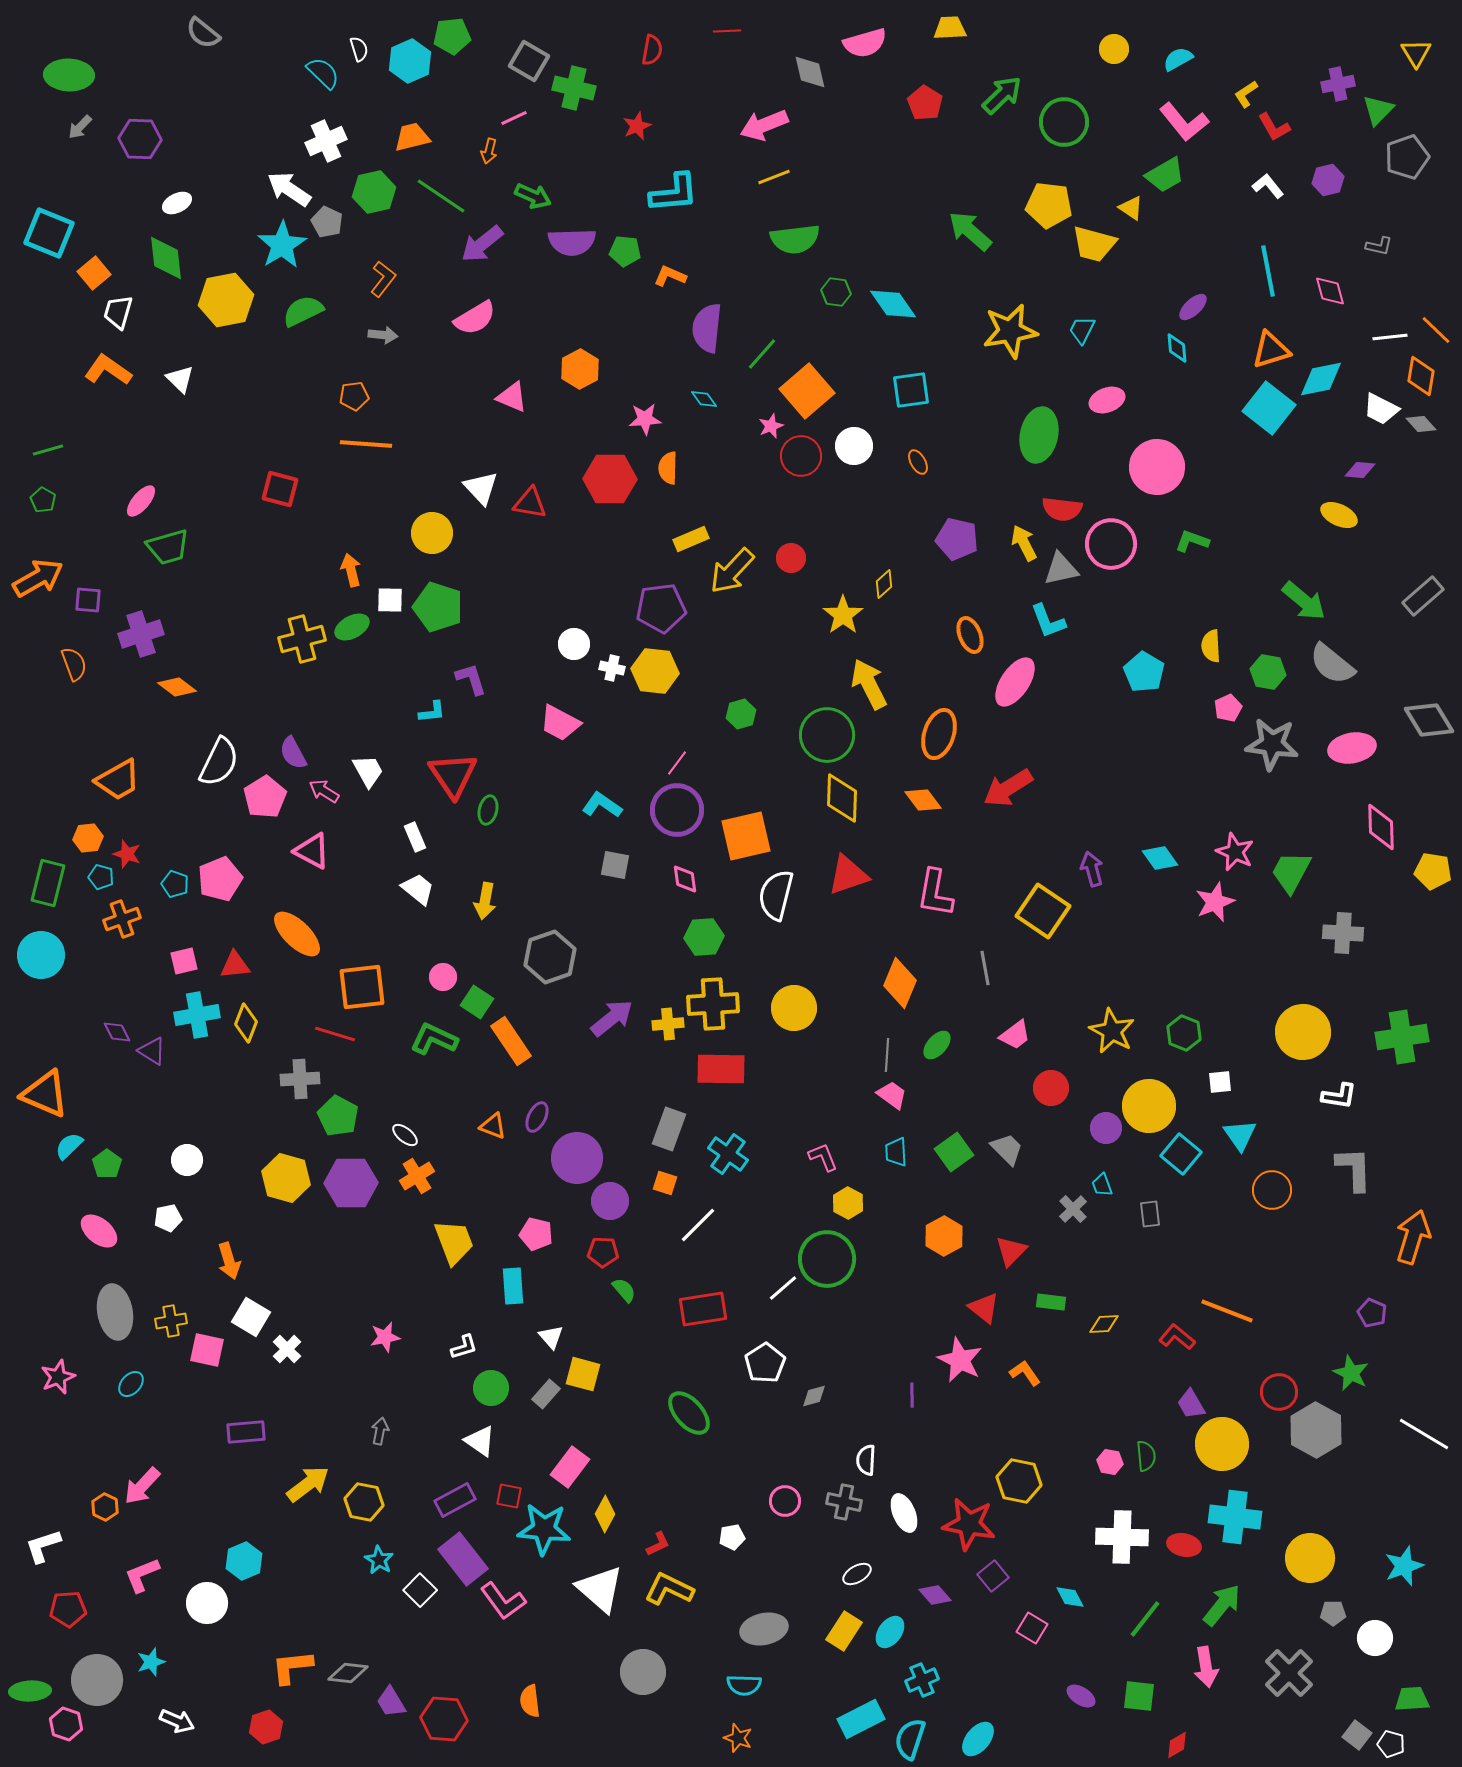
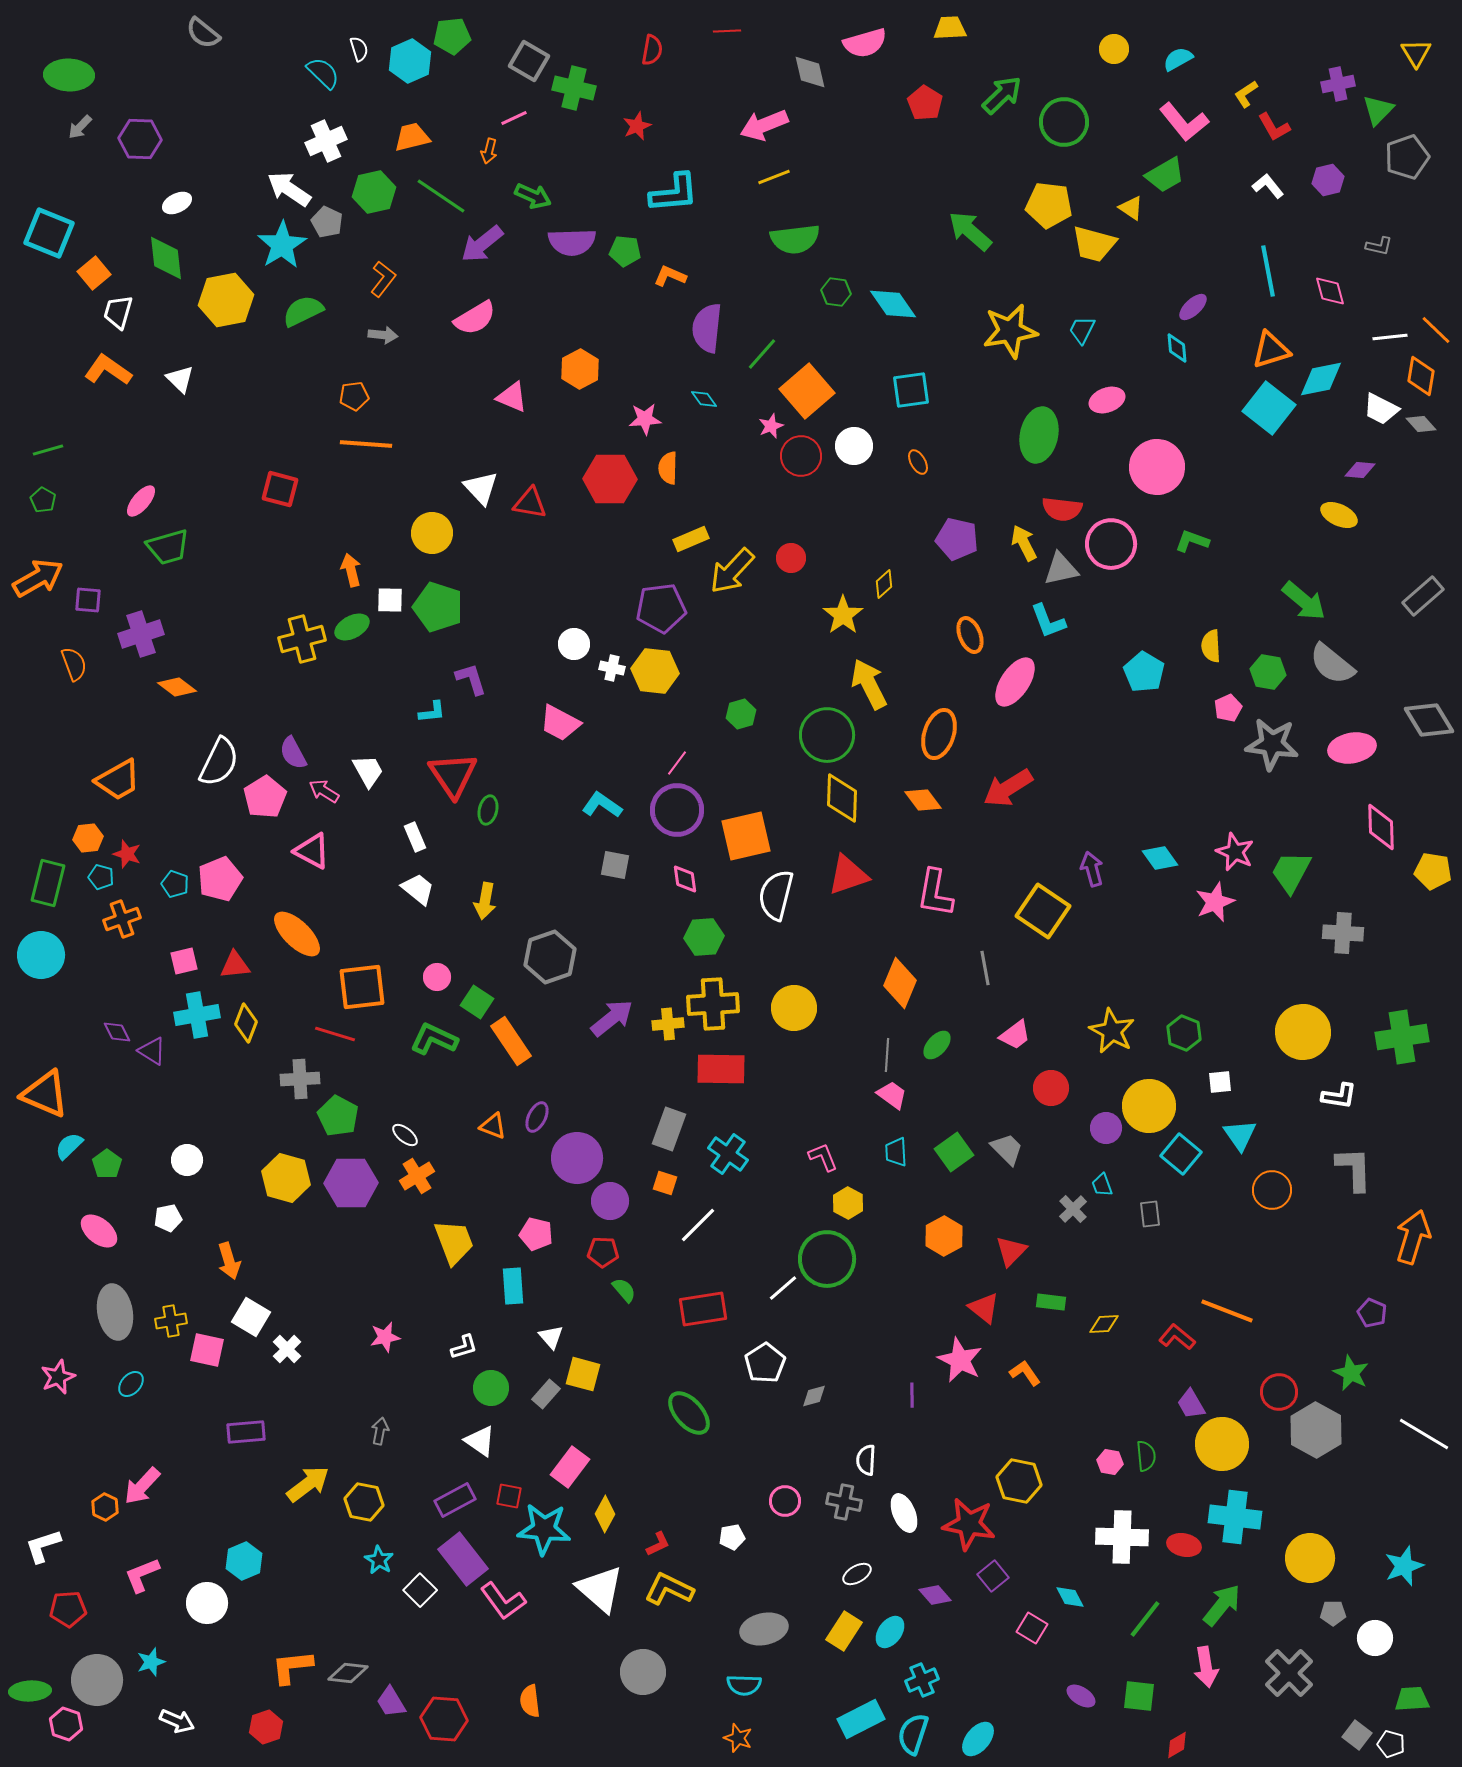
pink circle at (443, 977): moved 6 px left
cyan semicircle at (910, 1739): moved 3 px right, 5 px up
